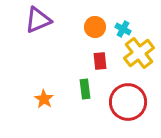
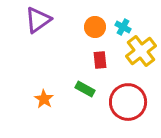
purple triangle: rotated 12 degrees counterclockwise
cyan cross: moved 2 px up
yellow cross: moved 2 px right, 2 px up
red rectangle: moved 1 px up
green rectangle: rotated 54 degrees counterclockwise
